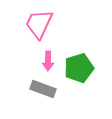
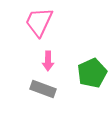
pink trapezoid: moved 2 px up
green pentagon: moved 13 px right, 5 px down; rotated 8 degrees counterclockwise
